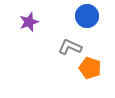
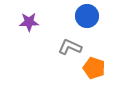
purple star: rotated 18 degrees clockwise
orange pentagon: moved 4 px right
